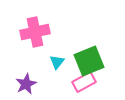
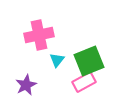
pink cross: moved 4 px right, 3 px down
cyan triangle: moved 2 px up
purple star: moved 1 px down
